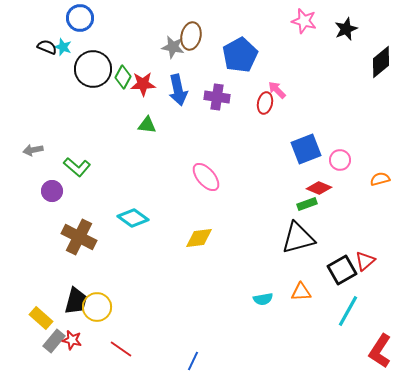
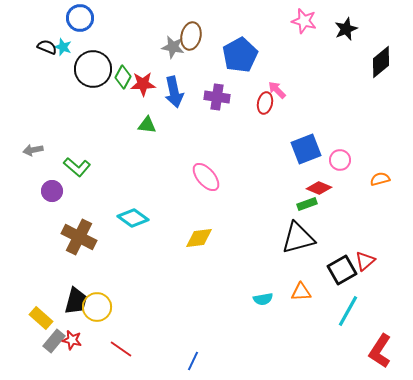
blue arrow at (178, 90): moved 4 px left, 2 px down
